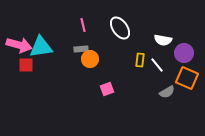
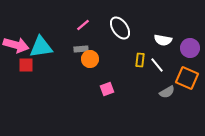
pink line: rotated 64 degrees clockwise
pink arrow: moved 3 px left
purple circle: moved 6 px right, 5 px up
